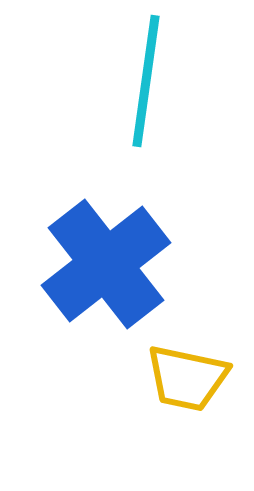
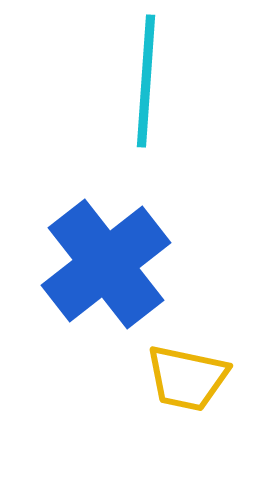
cyan line: rotated 4 degrees counterclockwise
